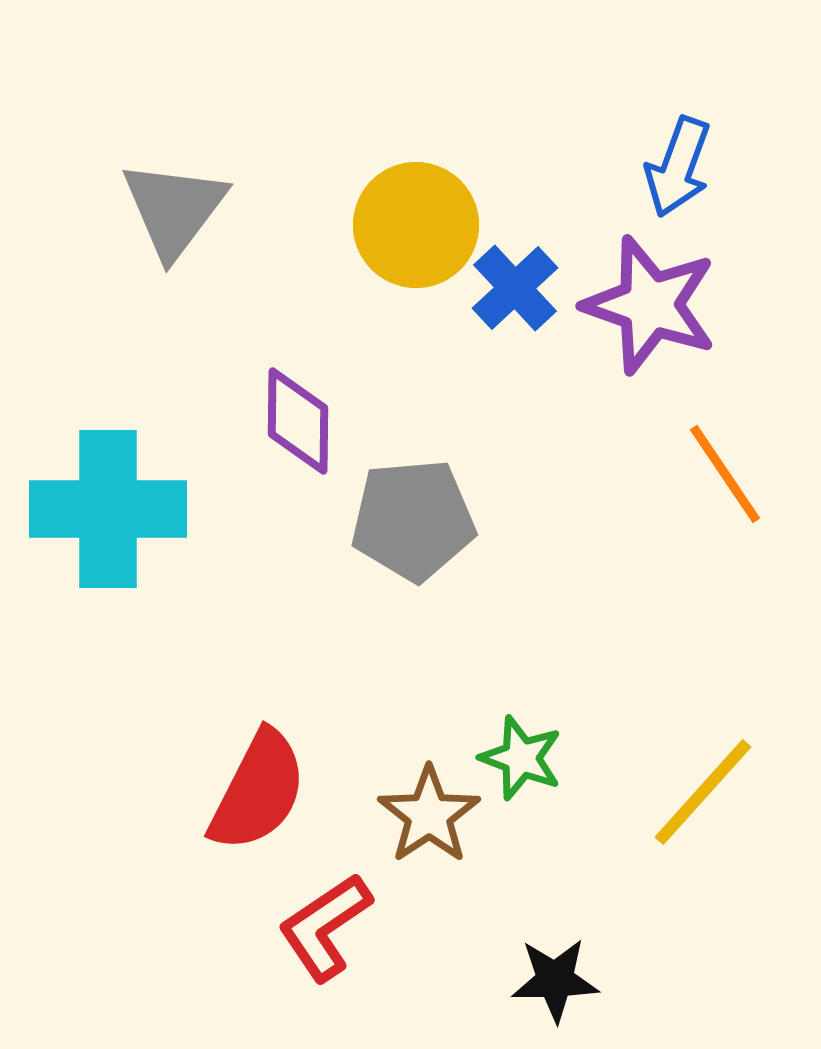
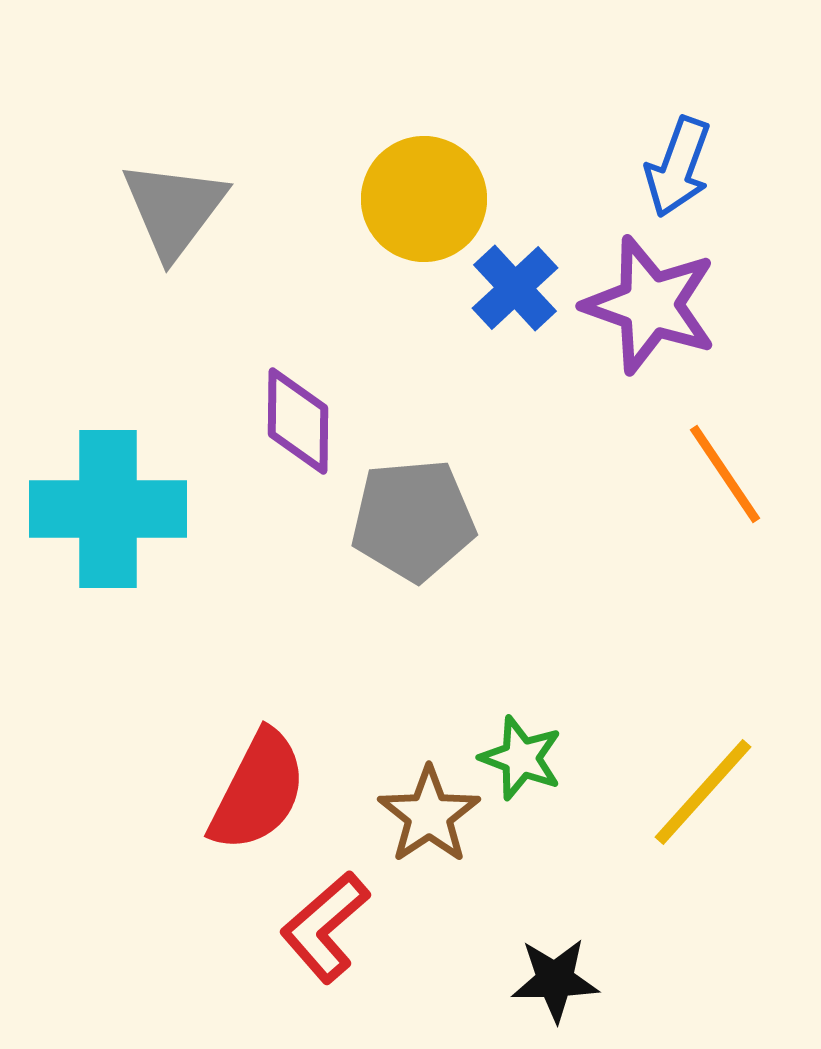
yellow circle: moved 8 px right, 26 px up
red L-shape: rotated 7 degrees counterclockwise
